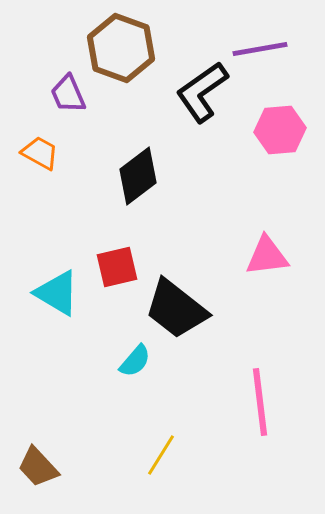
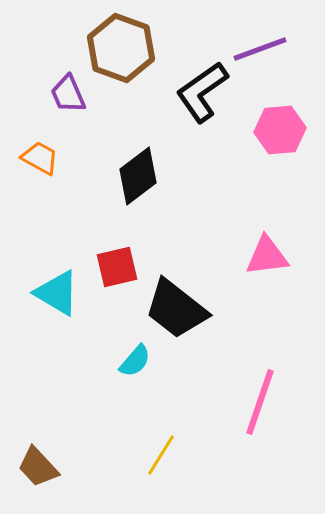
purple line: rotated 10 degrees counterclockwise
orange trapezoid: moved 5 px down
pink line: rotated 26 degrees clockwise
